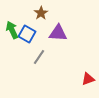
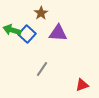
green arrow: rotated 48 degrees counterclockwise
blue square: rotated 12 degrees clockwise
gray line: moved 3 px right, 12 px down
red triangle: moved 6 px left, 6 px down
